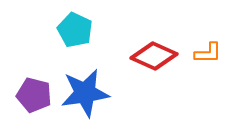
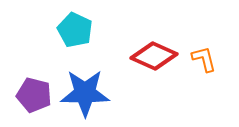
orange L-shape: moved 4 px left, 6 px down; rotated 104 degrees counterclockwise
blue star: rotated 9 degrees clockwise
